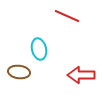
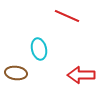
brown ellipse: moved 3 px left, 1 px down
